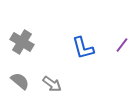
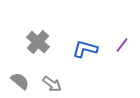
gray cross: moved 16 px right; rotated 10 degrees clockwise
blue L-shape: moved 2 px right, 1 px down; rotated 120 degrees clockwise
